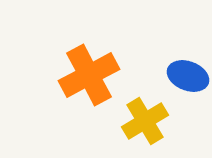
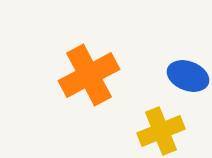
yellow cross: moved 16 px right, 10 px down; rotated 9 degrees clockwise
